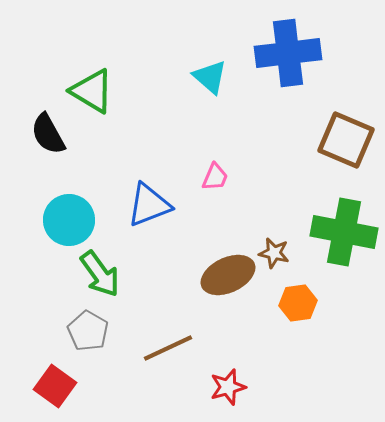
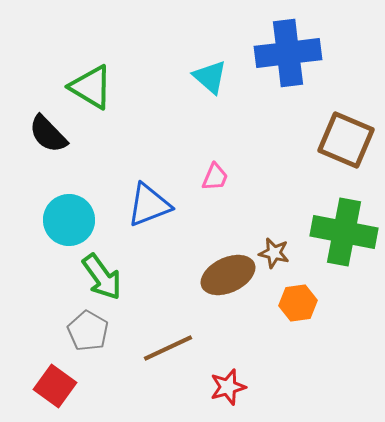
green triangle: moved 1 px left, 4 px up
black semicircle: rotated 15 degrees counterclockwise
green arrow: moved 2 px right, 3 px down
